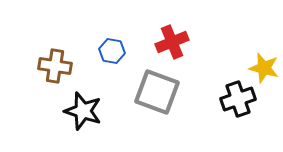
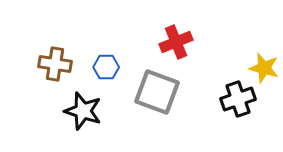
red cross: moved 4 px right
blue hexagon: moved 6 px left, 16 px down; rotated 10 degrees counterclockwise
brown cross: moved 2 px up
